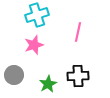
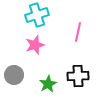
pink star: moved 1 px right
